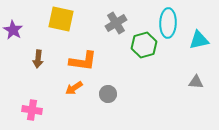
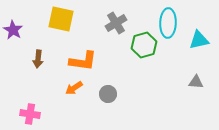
pink cross: moved 2 px left, 4 px down
